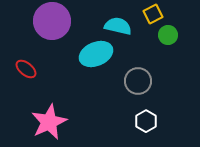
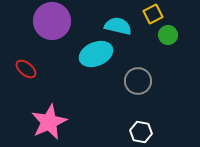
white hexagon: moved 5 px left, 11 px down; rotated 20 degrees counterclockwise
